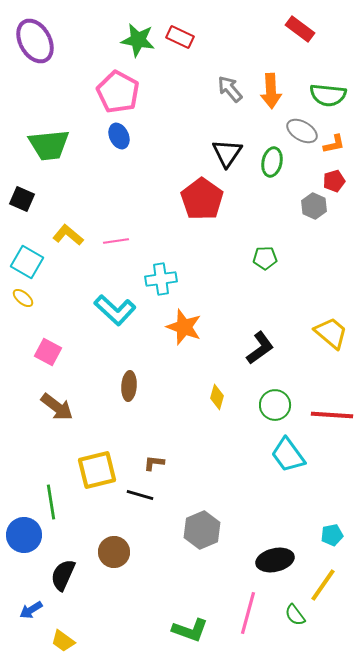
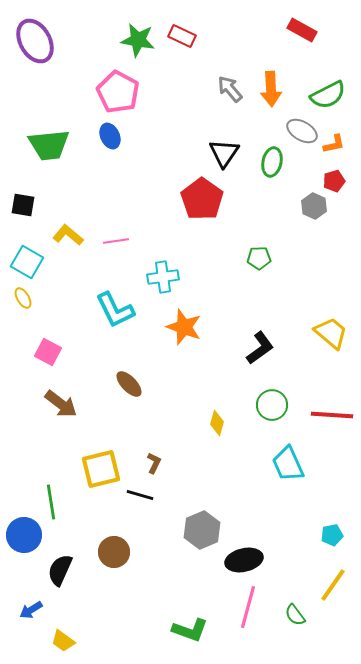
red rectangle at (300, 29): moved 2 px right, 1 px down; rotated 8 degrees counterclockwise
red rectangle at (180, 37): moved 2 px right, 1 px up
orange arrow at (271, 91): moved 2 px up
green semicircle at (328, 95): rotated 33 degrees counterclockwise
blue ellipse at (119, 136): moved 9 px left
black triangle at (227, 153): moved 3 px left
black square at (22, 199): moved 1 px right, 6 px down; rotated 15 degrees counterclockwise
green pentagon at (265, 258): moved 6 px left
cyan cross at (161, 279): moved 2 px right, 2 px up
yellow ellipse at (23, 298): rotated 20 degrees clockwise
cyan L-shape at (115, 310): rotated 21 degrees clockwise
brown ellipse at (129, 386): moved 2 px up; rotated 48 degrees counterclockwise
yellow diamond at (217, 397): moved 26 px down
green circle at (275, 405): moved 3 px left
brown arrow at (57, 407): moved 4 px right, 3 px up
cyan trapezoid at (288, 455): moved 9 px down; rotated 12 degrees clockwise
brown L-shape at (154, 463): rotated 110 degrees clockwise
yellow square at (97, 470): moved 4 px right, 1 px up
black ellipse at (275, 560): moved 31 px left
black semicircle at (63, 575): moved 3 px left, 5 px up
yellow line at (323, 585): moved 10 px right
pink line at (248, 613): moved 6 px up
